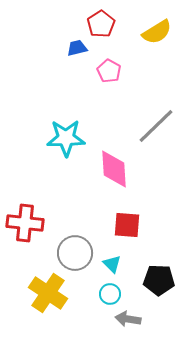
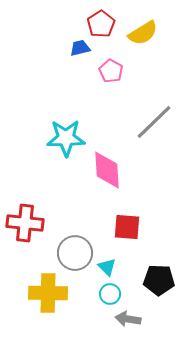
yellow semicircle: moved 14 px left, 1 px down
blue trapezoid: moved 3 px right
pink pentagon: moved 2 px right
gray line: moved 2 px left, 4 px up
pink diamond: moved 7 px left, 1 px down
red square: moved 2 px down
cyan triangle: moved 5 px left, 3 px down
yellow cross: rotated 33 degrees counterclockwise
